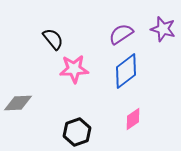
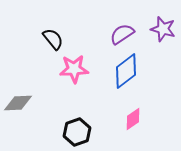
purple semicircle: moved 1 px right
